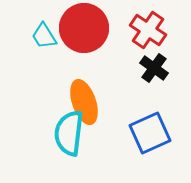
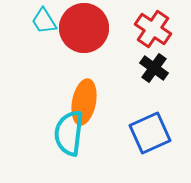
red cross: moved 5 px right, 1 px up
cyan trapezoid: moved 15 px up
orange ellipse: rotated 30 degrees clockwise
